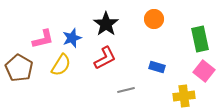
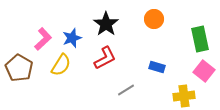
pink L-shape: rotated 30 degrees counterclockwise
gray line: rotated 18 degrees counterclockwise
